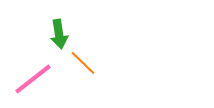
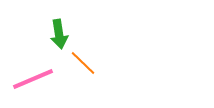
pink line: rotated 15 degrees clockwise
